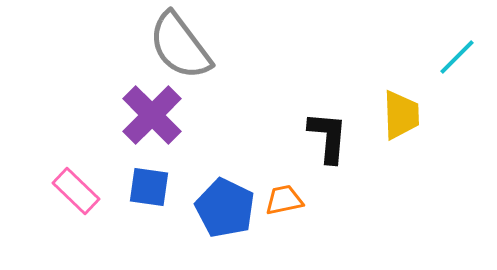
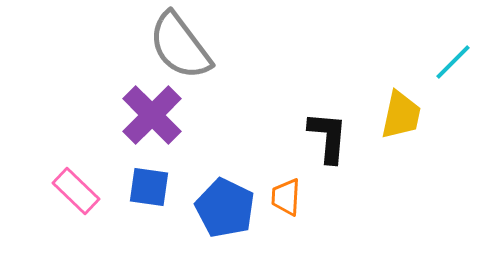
cyan line: moved 4 px left, 5 px down
yellow trapezoid: rotated 14 degrees clockwise
orange trapezoid: moved 2 px right, 3 px up; rotated 75 degrees counterclockwise
